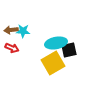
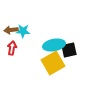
cyan ellipse: moved 2 px left, 2 px down
red arrow: rotated 104 degrees counterclockwise
